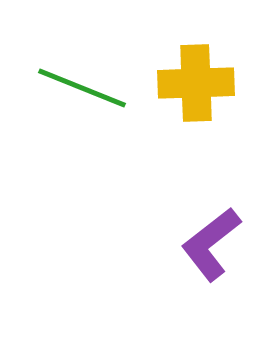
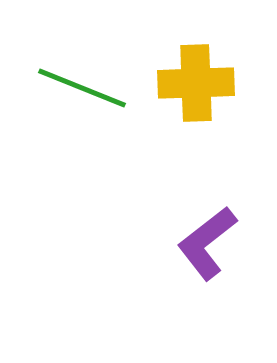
purple L-shape: moved 4 px left, 1 px up
